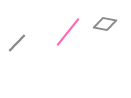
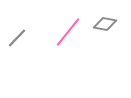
gray line: moved 5 px up
